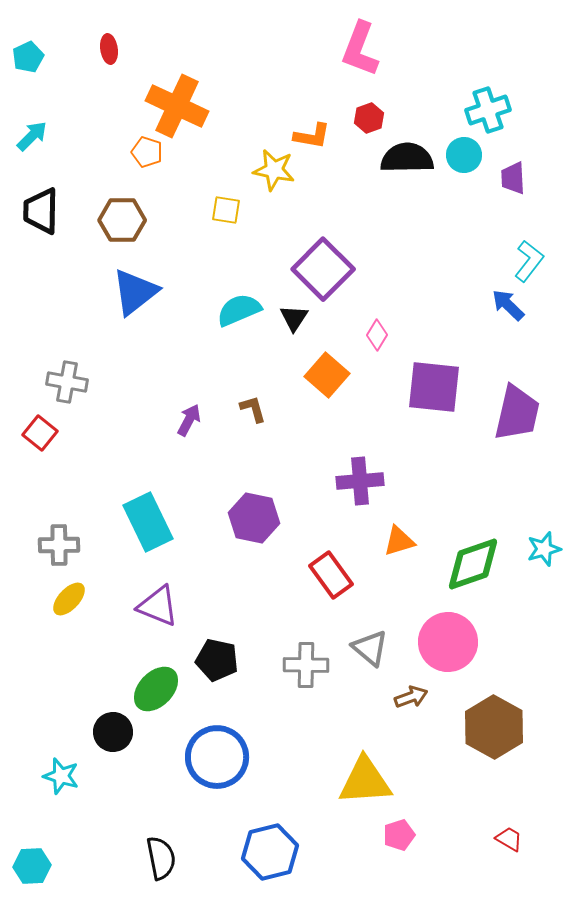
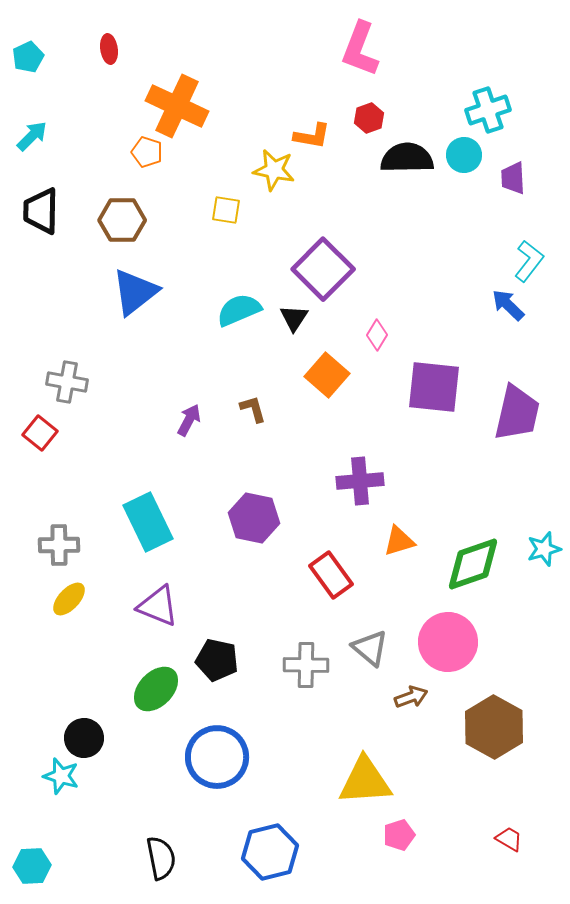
black circle at (113, 732): moved 29 px left, 6 px down
